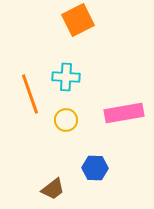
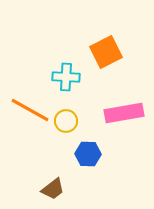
orange square: moved 28 px right, 32 px down
orange line: moved 16 px down; rotated 42 degrees counterclockwise
yellow circle: moved 1 px down
blue hexagon: moved 7 px left, 14 px up
